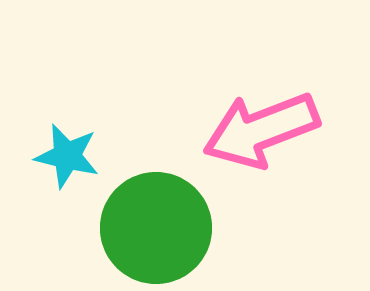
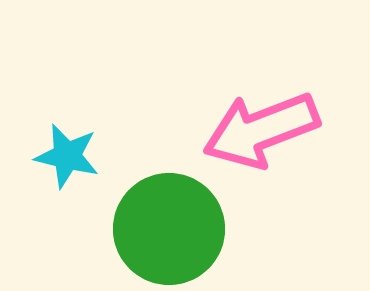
green circle: moved 13 px right, 1 px down
